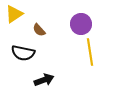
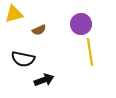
yellow triangle: rotated 18 degrees clockwise
brown semicircle: rotated 72 degrees counterclockwise
black semicircle: moved 6 px down
